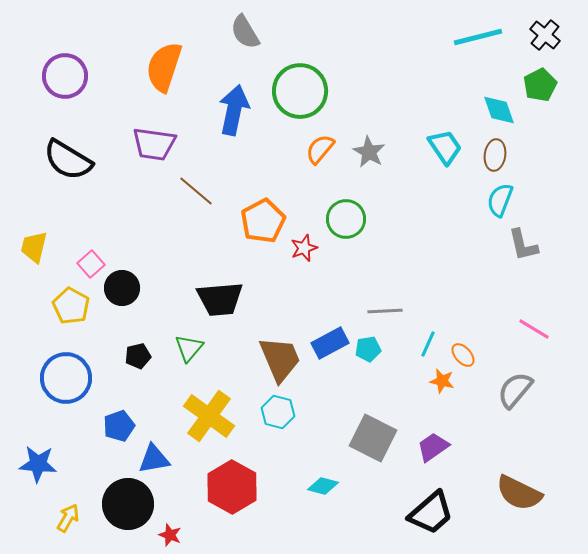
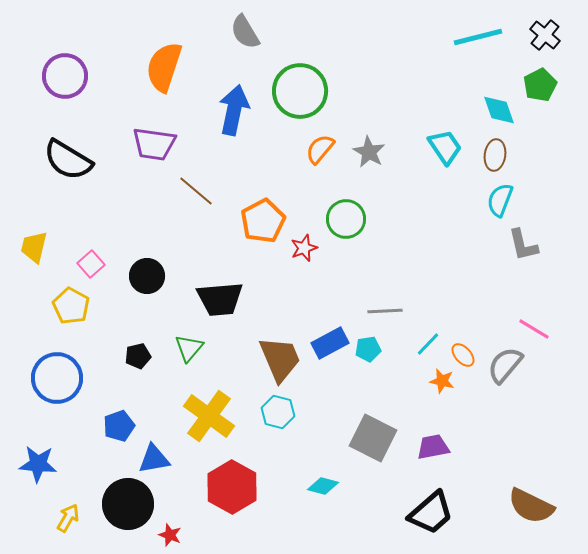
black circle at (122, 288): moved 25 px right, 12 px up
cyan line at (428, 344): rotated 20 degrees clockwise
blue circle at (66, 378): moved 9 px left
gray semicircle at (515, 390): moved 10 px left, 25 px up
purple trapezoid at (433, 447): rotated 24 degrees clockwise
brown semicircle at (519, 493): moved 12 px right, 13 px down
